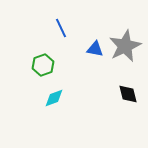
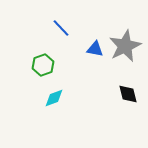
blue line: rotated 18 degrees counterclockwise
